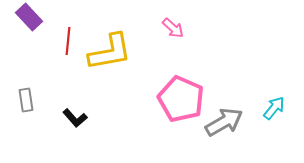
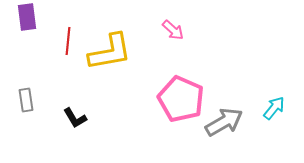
purple rectangle: moved 2 px left; rotated 36 degrees clockwise
pink arrow: moved 2 px down
black L-shape: rotated 10 degrees clockwise
